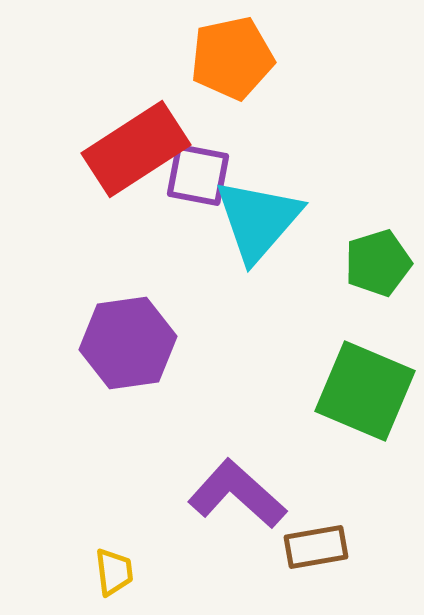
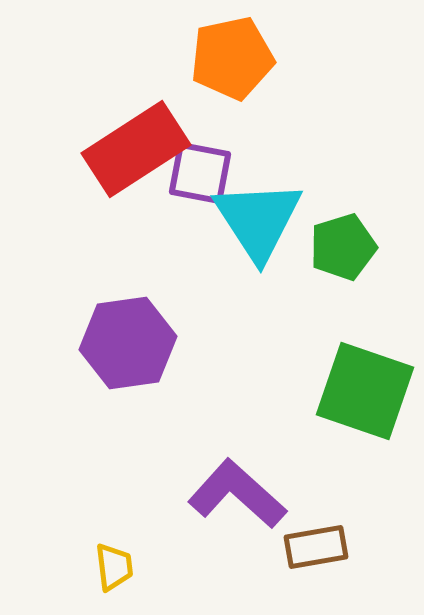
purple square: moved 2 px right, 2 px up
cyan triangle: rotated 14 degrees counterclockwise
green pentagon: moved 35 px left, 16 px up
green square: rotated 4 degrees counterclockwise
yellow trapezoid: moved 5 px up
